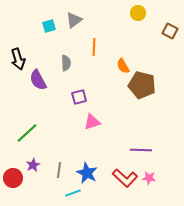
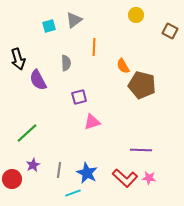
yellow circle: moved 2 px left, 2 px down
red circle: moved 1 px left, 1 px down
